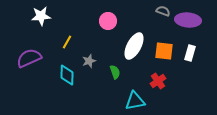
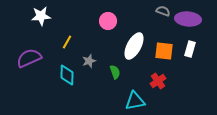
purple ellipse: moved 1 px up
white rectangle: moved 4 px up
